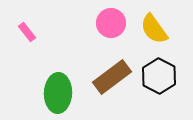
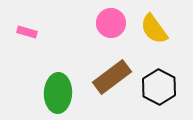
pink rectangle: rotated 36 degrees counterclockwise
black hexagon: moved 11 px down
